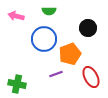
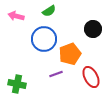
green semicircle: rotated 32 degrees counterclockwise
black circle: moved 5 px right, 1 px down
